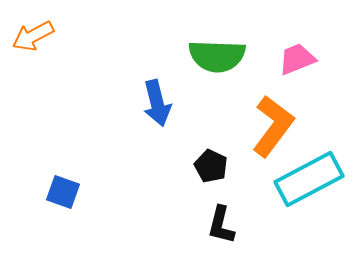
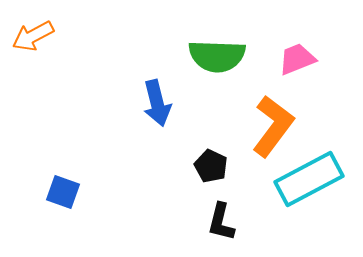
black L-shape: moved 3 px up
